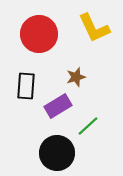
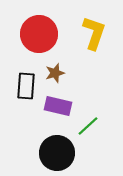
yellow L-shape: moved 5 px down; rotated 136 degrees counterclockwise
brown star: moved 21 px left, 4 px up
purple rectangle: rotated 44 degrees clockwise
